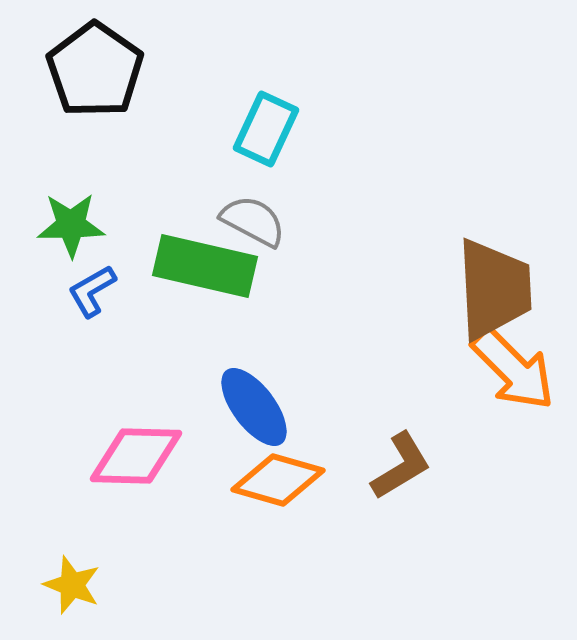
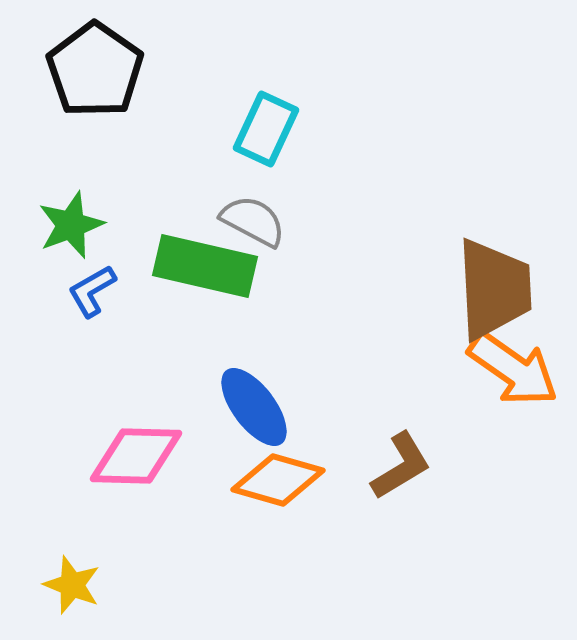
green star: rotated 20 degrees counterclockwise
orange arrow: rotated 10 degrees counterclockwise
